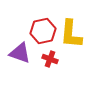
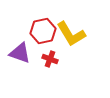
yellow L-shape: rotated 36 degrees counterclockwise
